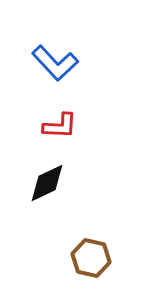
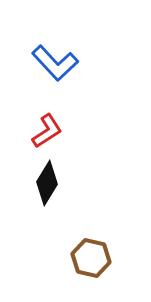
red L-shape: moved 13 px left, 5 px down; rotated 36 degrees counterclockwise
black diamond: rotated 33 degrees counterclockwise
